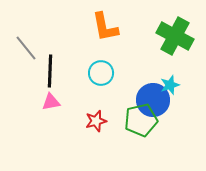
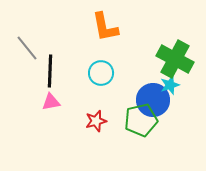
green cross: moved 23 px down
gray line: moved 1 px right
